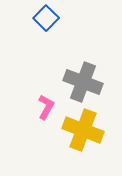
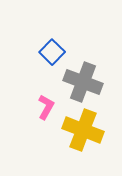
blue square: moved 6 px right, 34 px down
